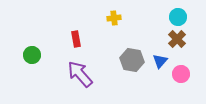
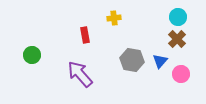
red rectangle: moved 9 px right, 4 px up
